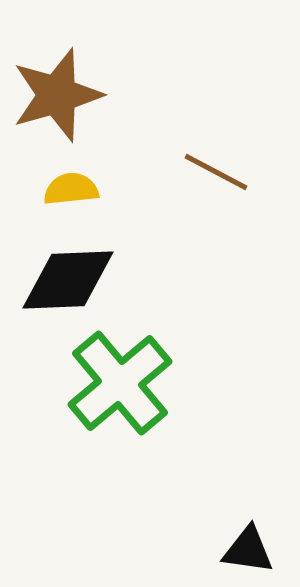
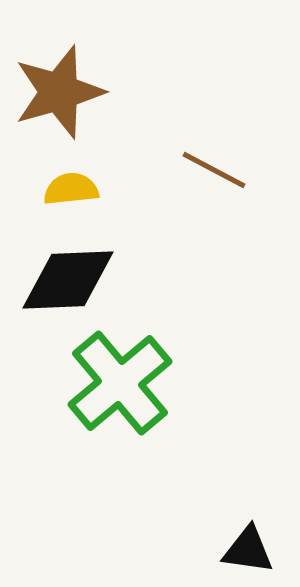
brown star: moved 2 px right, 3 px up
brown line: moved 2 px left, 2 px up
